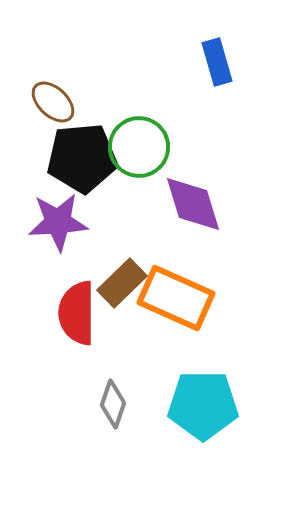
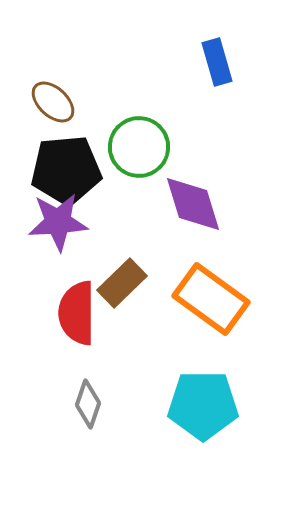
black pentagon: moved 16 px left, 12 px down
orange rectangle: moved 35 px right, 1 px down; rotated 12 degrees clockwise
gray diamond: moved 25 px left
